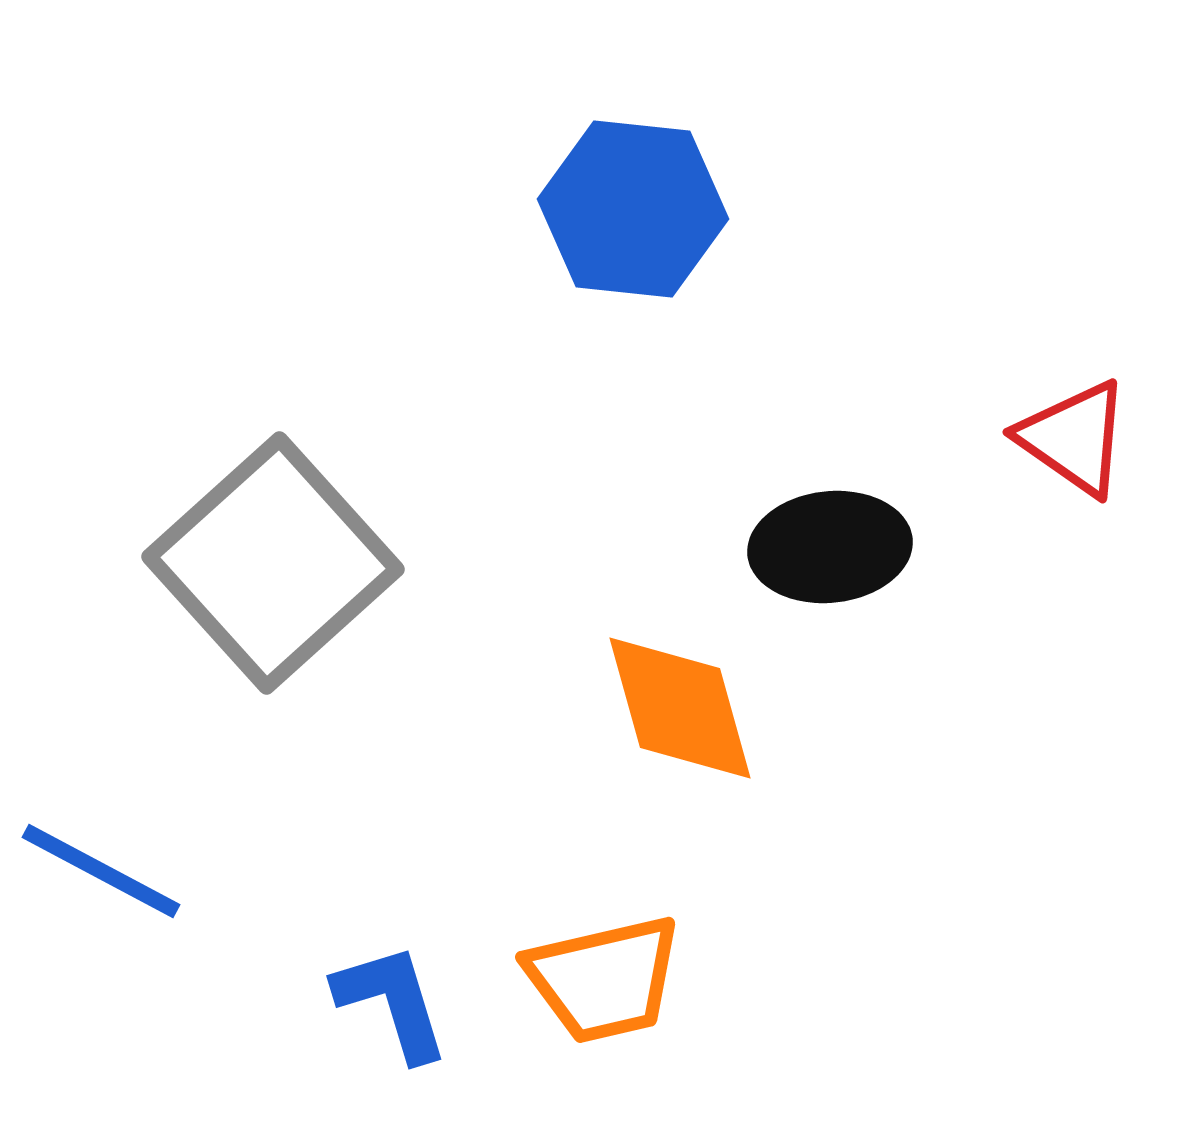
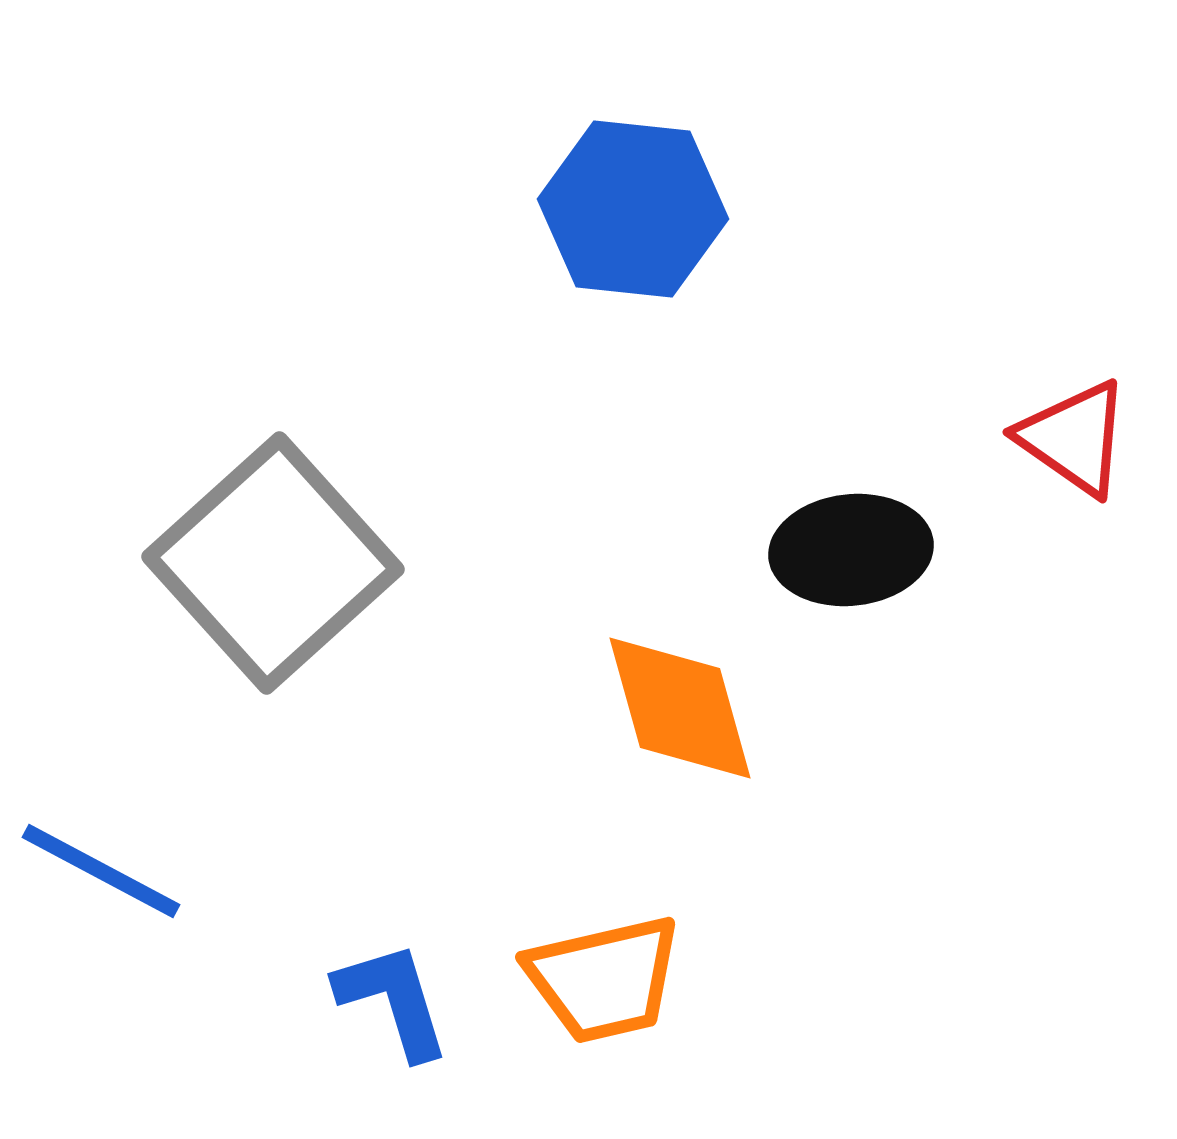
black ellipse: moved 21 px right, 3 px down
blue L-shape: moved 1 px right, 2 px up
